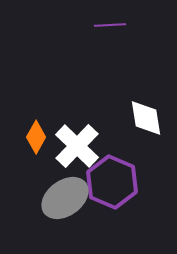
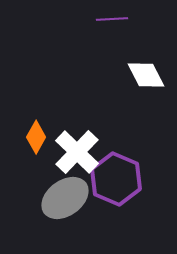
purple line: moved 2 px right, 6 px up
white diamond: moved 43 px up; rotated 18 degrees counterclockwise
white cross: moved 6 px down
purple hexagon: moved 4 px right, 3 px up
